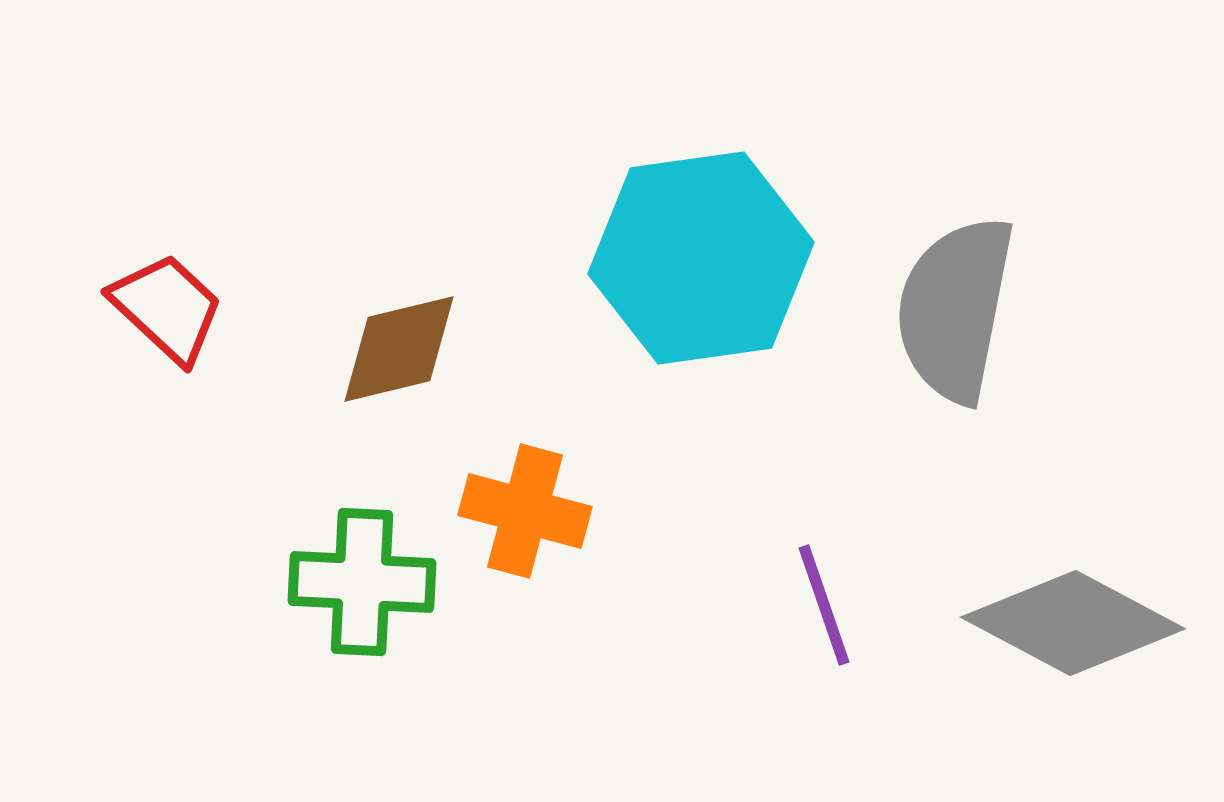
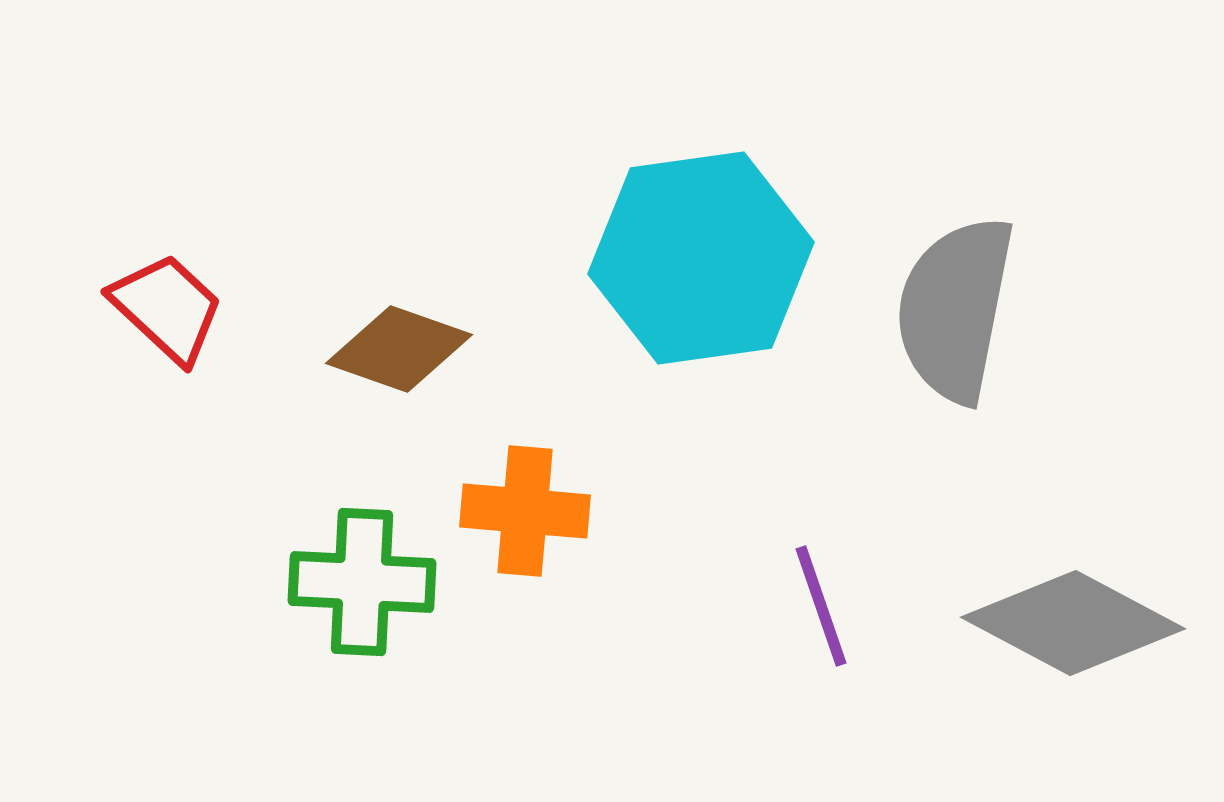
brown diamond: rotated 33 degrees clockwise
orange cross: rotated 10 degrees counterclockwise
purple line: moved 3 px left, 1 px down
